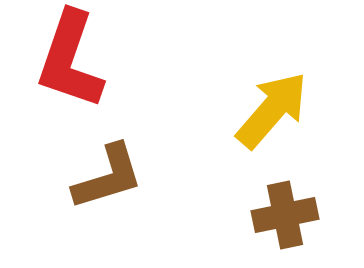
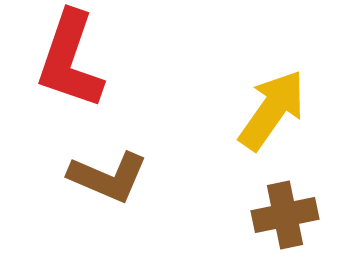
yellow arrow: rotated 6 degrees counterclockwise
brown L-shape: rotated 40 degrees clockwise
